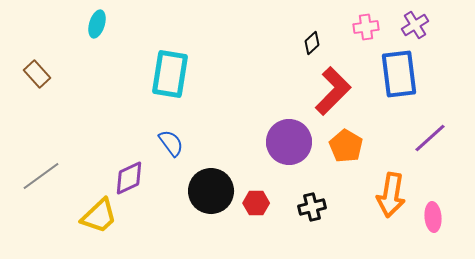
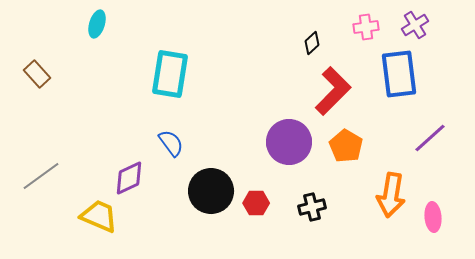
yellow trapezoid: rotated 114 degrees counterclockwise
